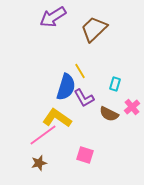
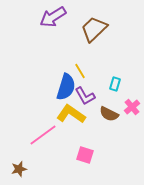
purple L-shape: moved 1 px right, 2 px up
yellow L-shape: moved 14 px right, 4 px up
brown star: moved 20 px left, 6 px down
